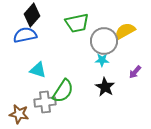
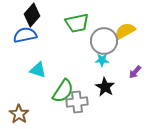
gray cross: moved 32 px right
brown star: rotated 24 degrees clockwise
